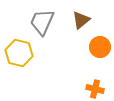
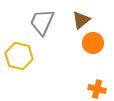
orange circle: moved 7 px left, 4 px up
yellow hexagon: moved 3 px down
orange cross: moved 2 px right
